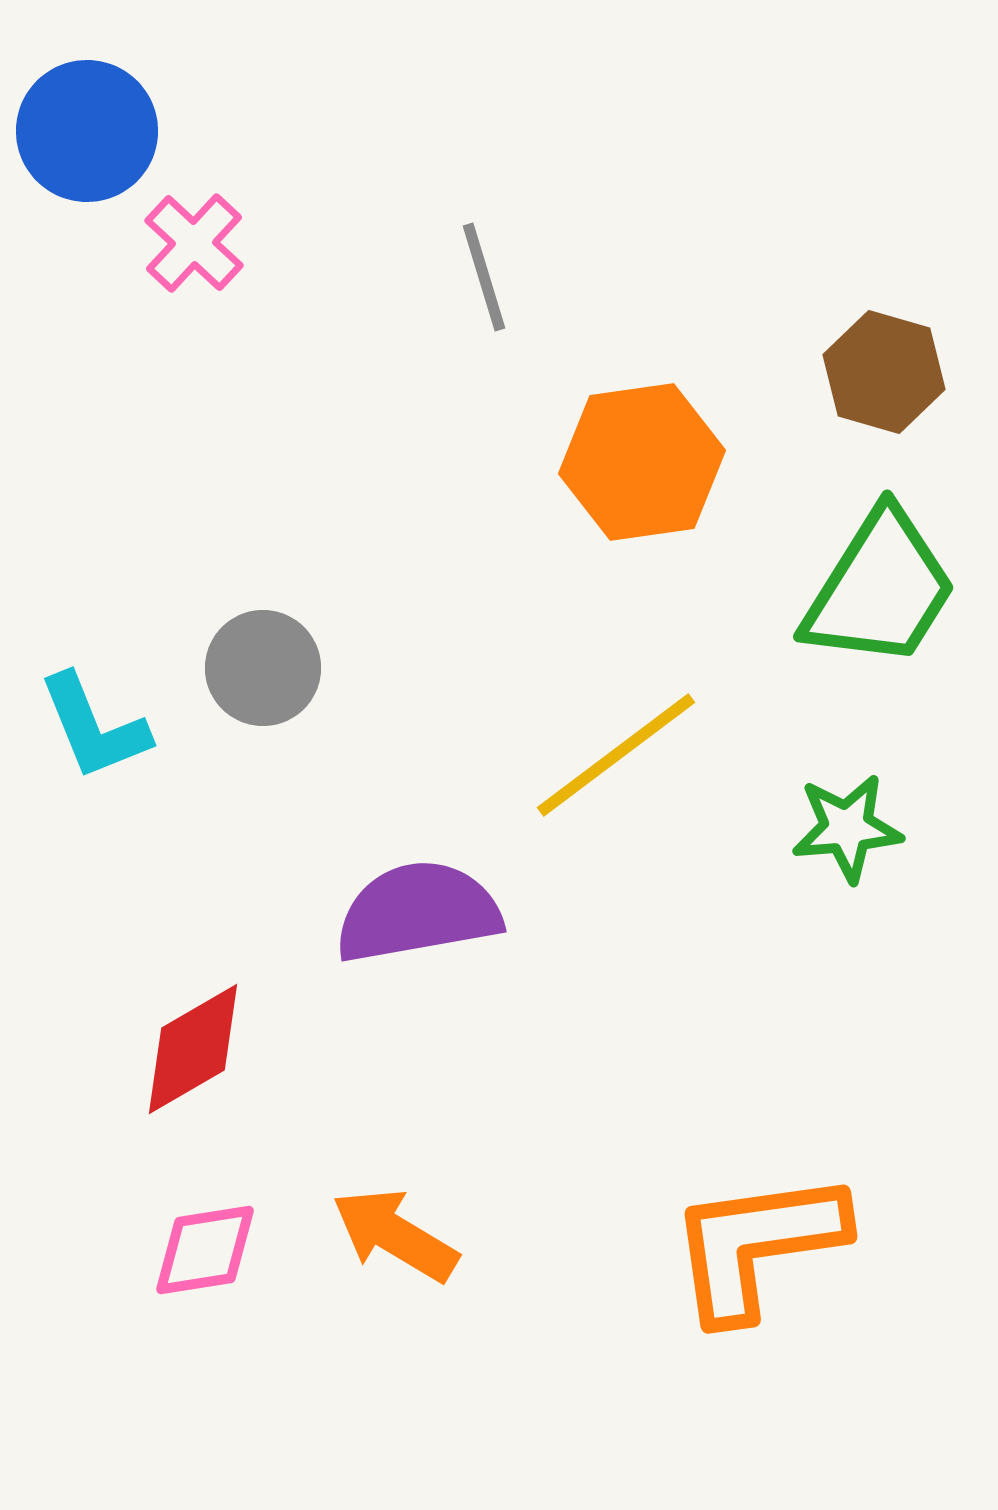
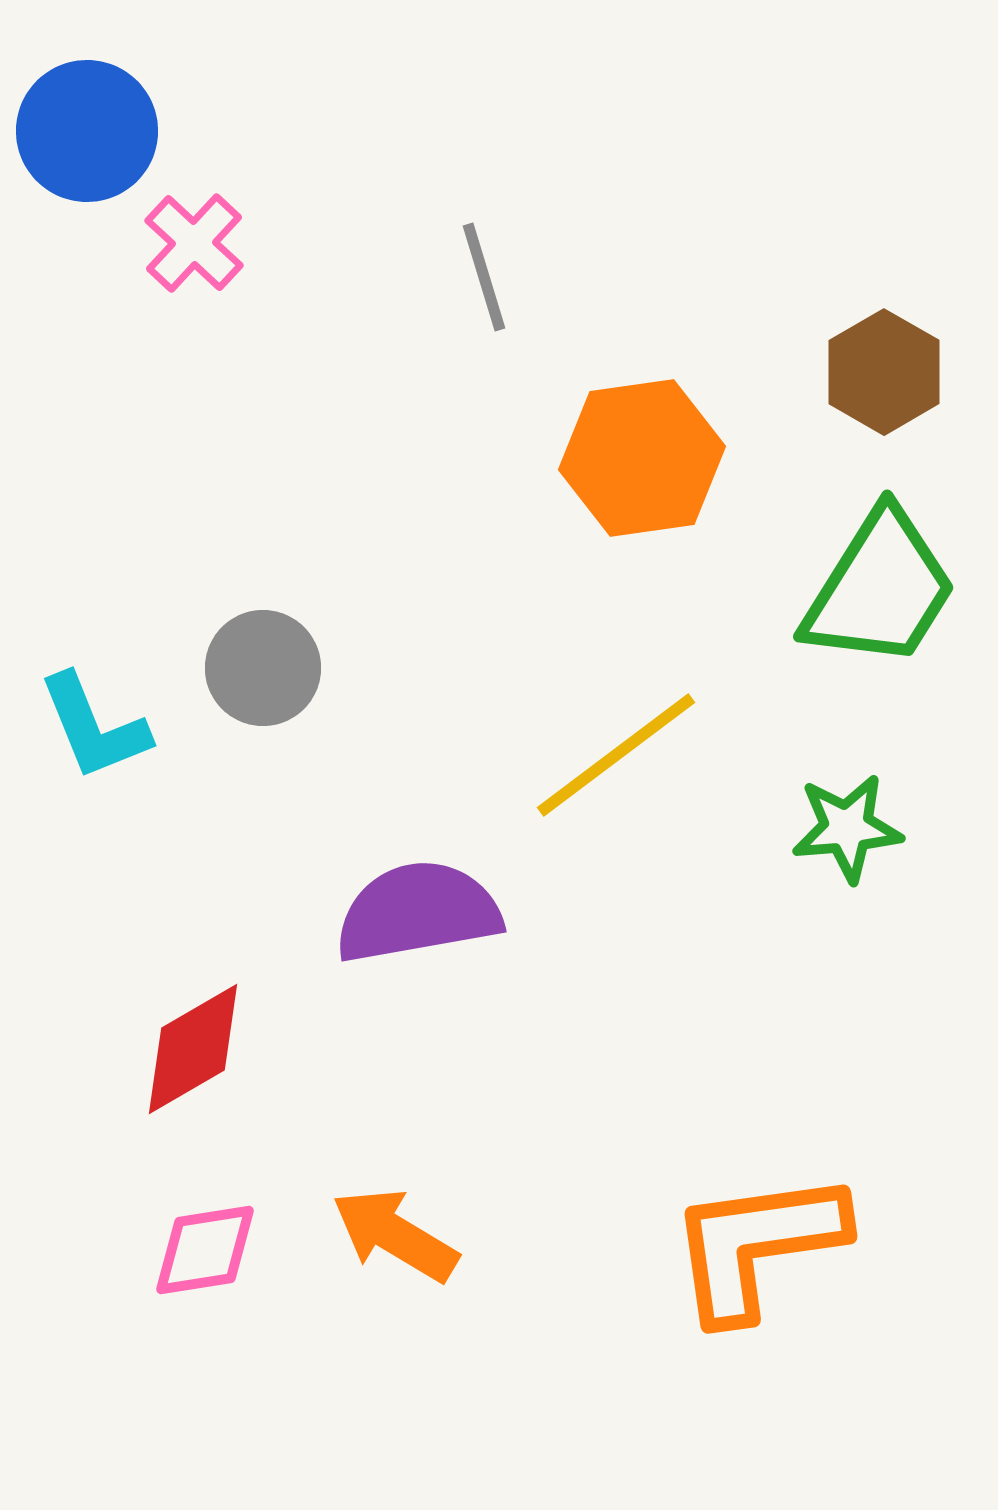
brown hexagon: rotated 14 degrees clockwise
orange hexagon: moved 4 px up
